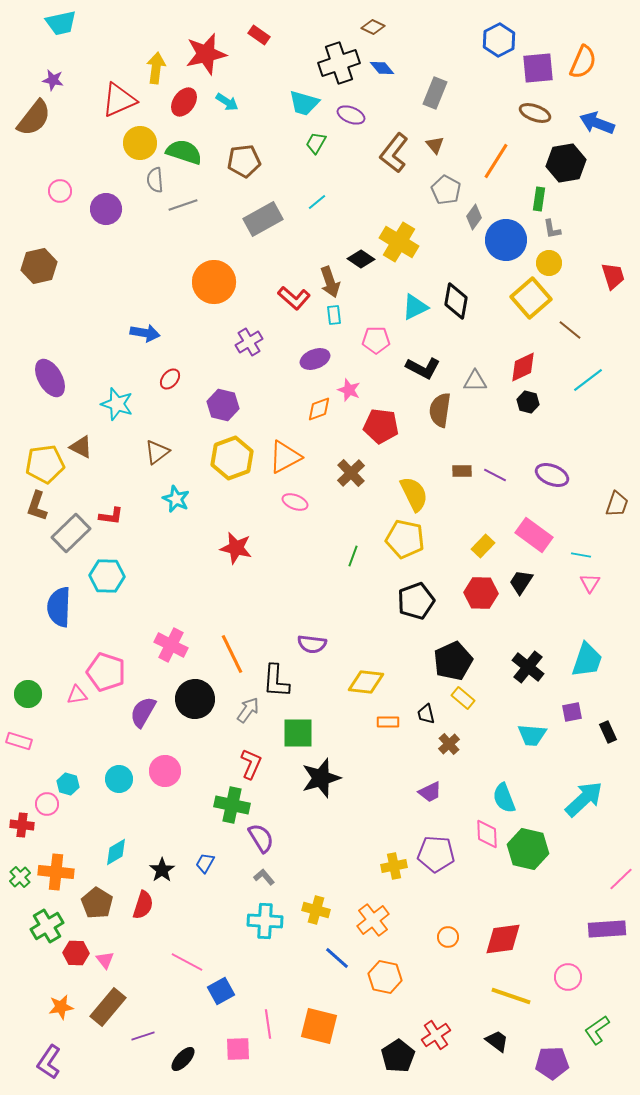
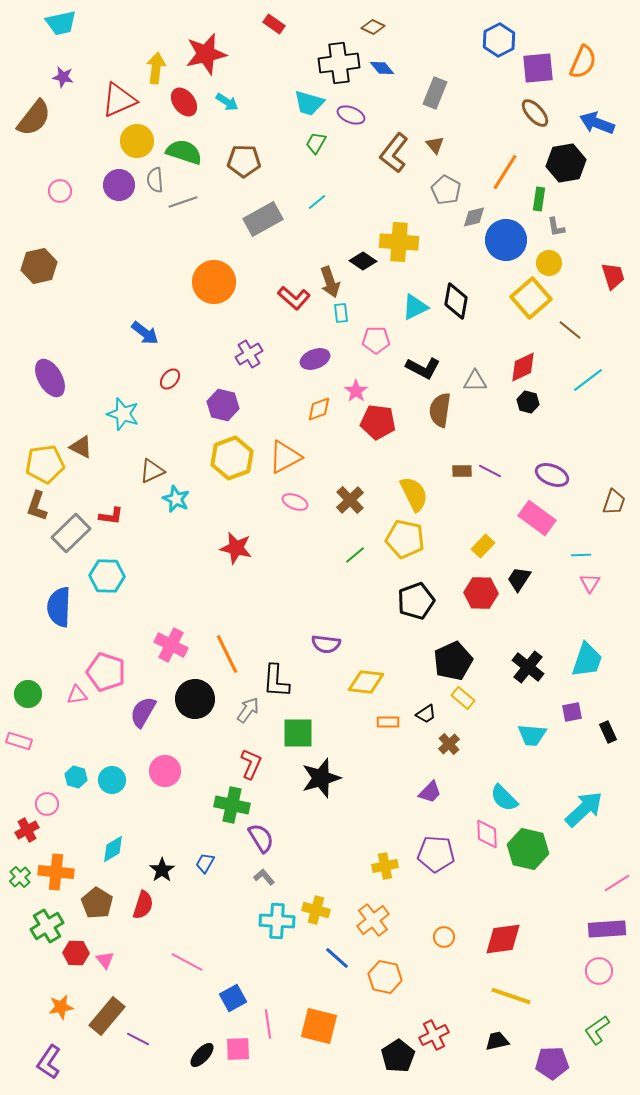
red rectangle at (259, 35): moved 15 px right, 11 px up
black cross at (339, 63): rotated 12 degrees clockwise
purple star at (53, 80): moved 10 px right, 3 px up
red ellipse at (184, 102): rotated 72 degrees counterclockwise
cyan trapezoid at (304, 103): moved 5 px right
brown ellipse at (535, 113): rotated 28 degrees clockwise
yellow circle at (140, 143): moved 3 px left, 2 px up
brown pentagon at (244, 161): rotated 8 degrees clockwise
orange line at (496, 161): moved 9 px right, 11 px down
gray line at (183, 205): moved 3 px up
purple circle at (106, 209): moved 13 px right, 24 px up
gray diamond at (474, 217): rotated 40 degrees clockwise
gray L-shape at (552, 229): moved 4 px right, 2 px up
yellow cross at (399, 242): rotated 27 degrees counterclockwise
black diamond at (361, 259): moved 2 px right, 2 px down
cyan rectangle at (334, 315): moved 7 px right, 2 px up
blue arrow at (145, 333): rotated 28 degrees clockwise
purple cross at (249, 342): moved 12 px down
pink star at (349, 390): moved 7 px right, 1 px down; rotated 15 degrees clockwise
cyan star at (117, 404): moved 6 px right, 10 px down
red pentagon at (381, 426): moved 3 px left, 4 px up
brown triangle at (157, 452): moved 5 px left, 19 px down; rotated 12 degrees clockwise
brown cross at (351, 473): moved 1 px left, 27 px down
purple line at (495, 475): moved 5 px left, 4 px up
brown trapezoid at (617, 504): moved 3 px left, 2 px up
pink rectangle at (534, 535): moved 3 px right, 17 px up
cyan line at (581, 555): rotated 12 degrees counterclockwise
green line at (353, 556): moved 2 px right, 1 px up; rotated 30 degrees clockwise
black trapezoid at (521, 582): moved 2 px left, 3 px up
purple semicircle at (312, 644): moved 14 px right
orange line at (232, 654): moved 5 px left
black trapezoid at (426, 714): rotated 110 degrees counterclockwise
cyan circle at (119, 779): moved 7 px left, 1 px down
cyan hexagon at (68, 784): moved 8 px right, 7 px up
purple trapezoid at (430, 792): rotated 20 degrees counterclockwise
cyan semicircle at (504, 798): rotated 24 degrees counterclockwise
cyan arrow at (584, 799): moved 10 px down
red cross at (22, 825): moved 5 px right, 5 px down; rotated 35 degrees counterclockwise
cyan diamond at (116, 852): moved 3 px left, 3 px up
yellow cross at (394, 866): moved 9 px left
pink line at (621, 879): moved 4 px left, 4 px down; rotated 12 degrees clockwise
cyan cross at (265, 921): moved 12 px right
orange circle at (448, 937): moved 4 px left
pink circle at (568, 977): moved 31 px right, 6 px up
blue square at (221, 991): moved 12 px right, 7 px down
brown rectangle at (108, 1007): moved 1 px left, 9 px down
red cross at (436, 1035): moved 2 px left; rotated 8 degrees clockwise
purple line at (143, 1036): moved 5 px left, 3 px down; rotated 45 degrees clockwise
black trapezoid at (497, 1041): rotated 50 degrees counterclockwise
black ellipse at (183, 1059): moved 19 px right, 4 px up
